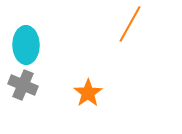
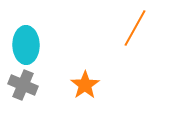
orange line: moved 5 px right, 4 px down
orange star: moved 3 px left, 8 px up
